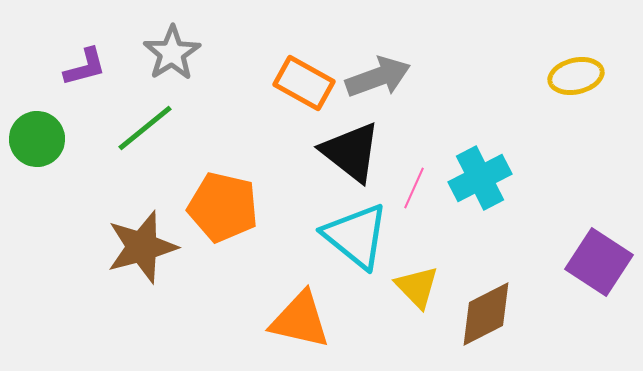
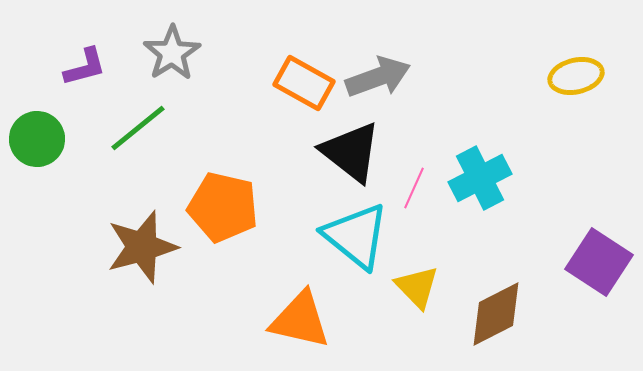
green line: moved 7 px left
brown diamond: moved 10 px right
